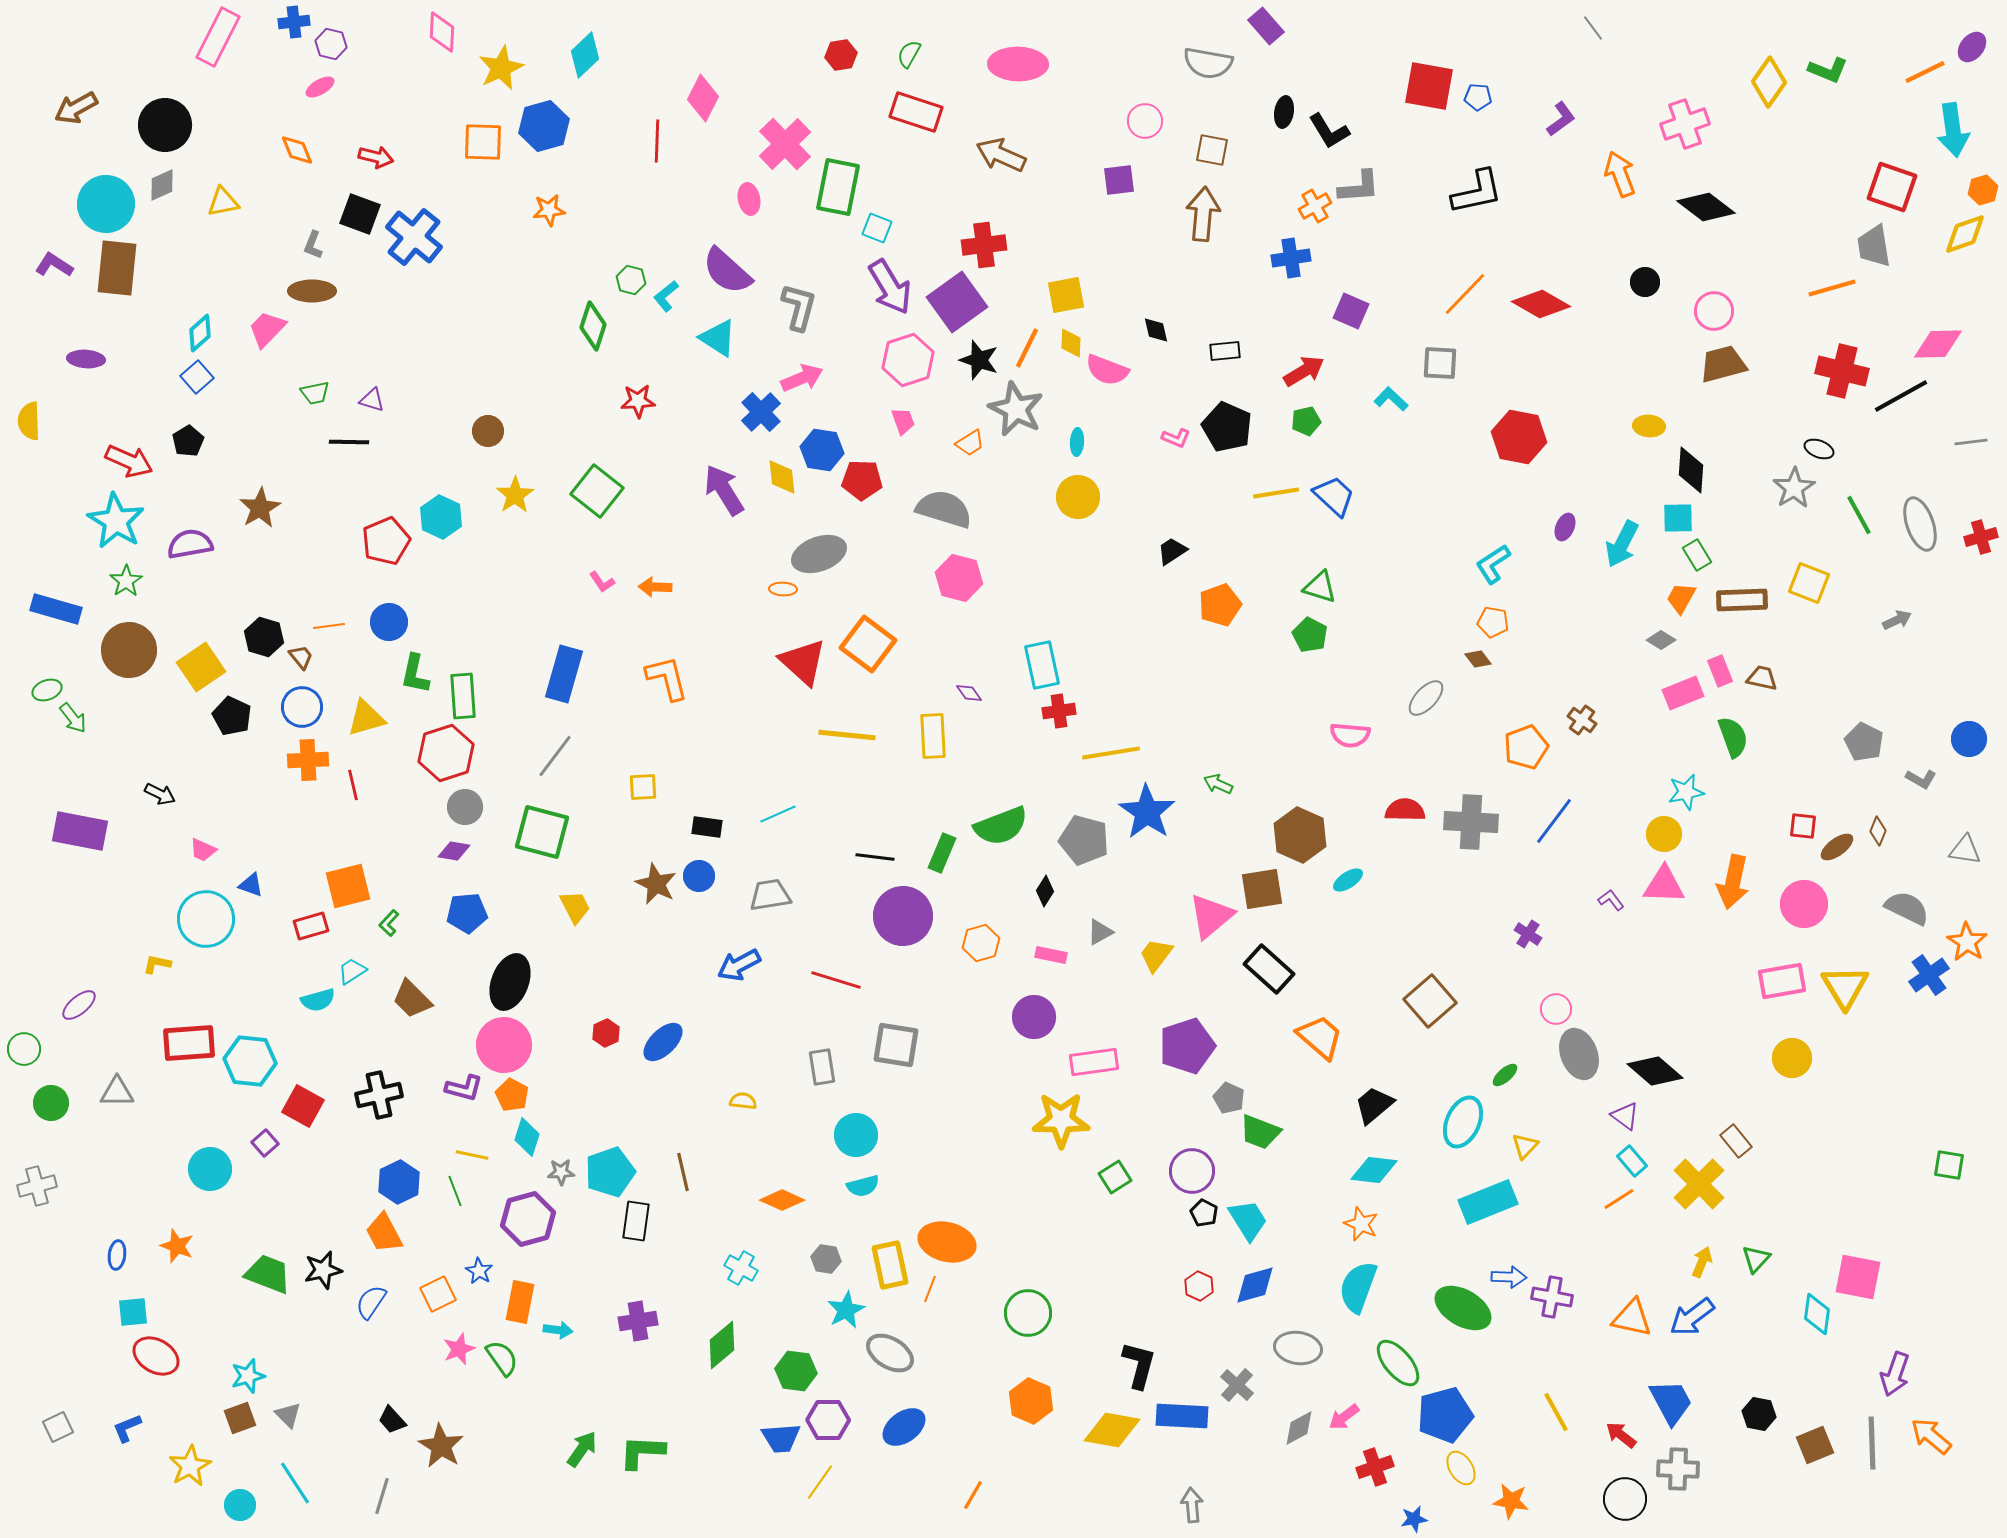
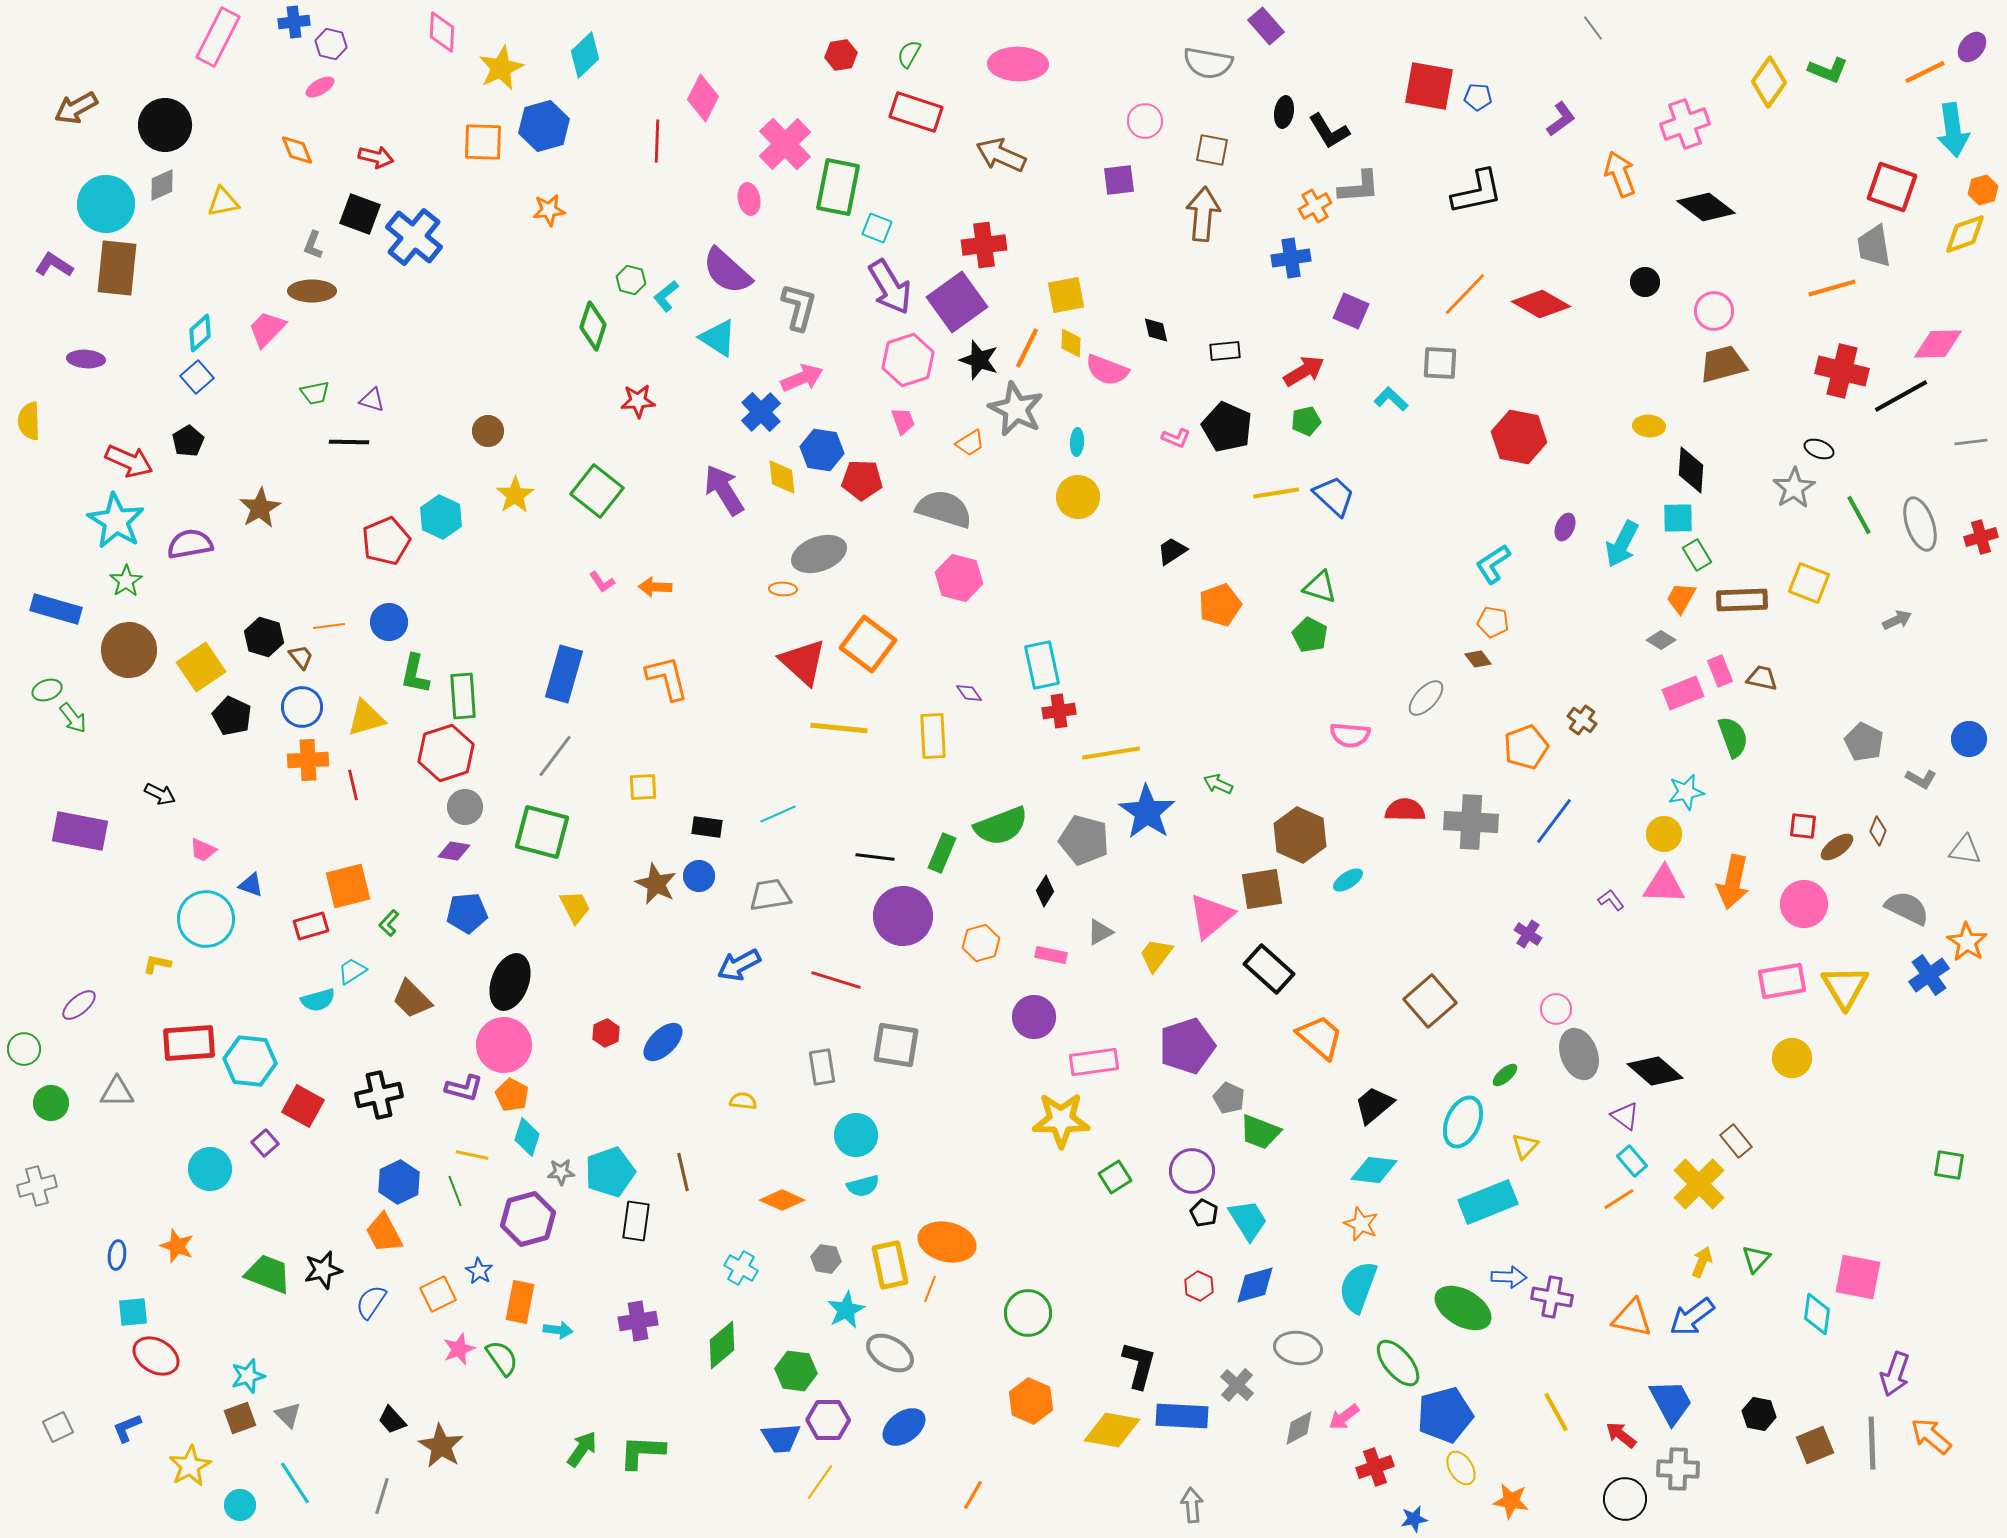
yellow line at (847, 735): moved 8 px left, 7 px up
